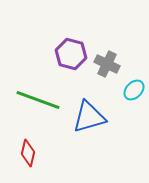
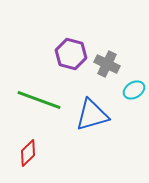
cyan ellipse: rotated 15 degrees clockwise
green line: moved 1 px right
blue triangle: moved 3 px right, 2 px up
red diamond: rotated 32 degrees clockwise
